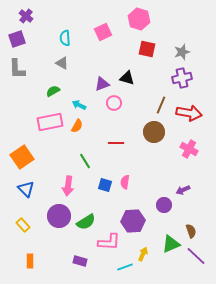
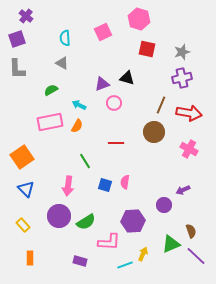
green semicircle at (53, 91): moved 2 px left, 1 px up
orange rectangle at (30, 261): moved 3 px up
cyan line at (125, 267): moved 2 px up
